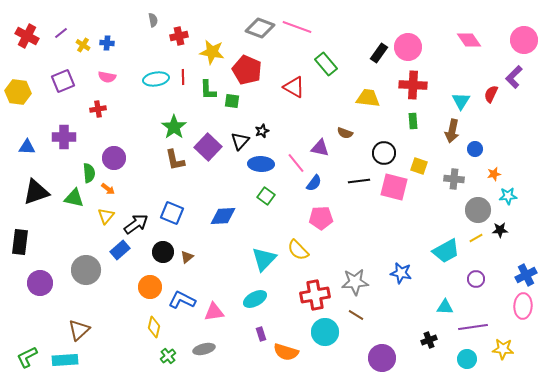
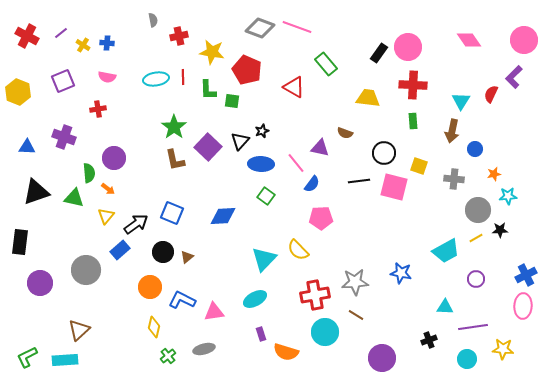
yellow hexagon at (18, 92): rotated 15 degrees clockwise
purple cross at (64, 137): rotated 20 degrees clockwise
blue semicircle at (314, 183): moved 2 px left, 1 px down
